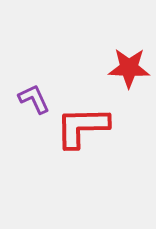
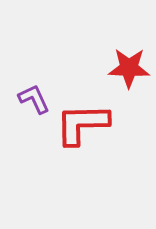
red L-shape: moved 3 px up
